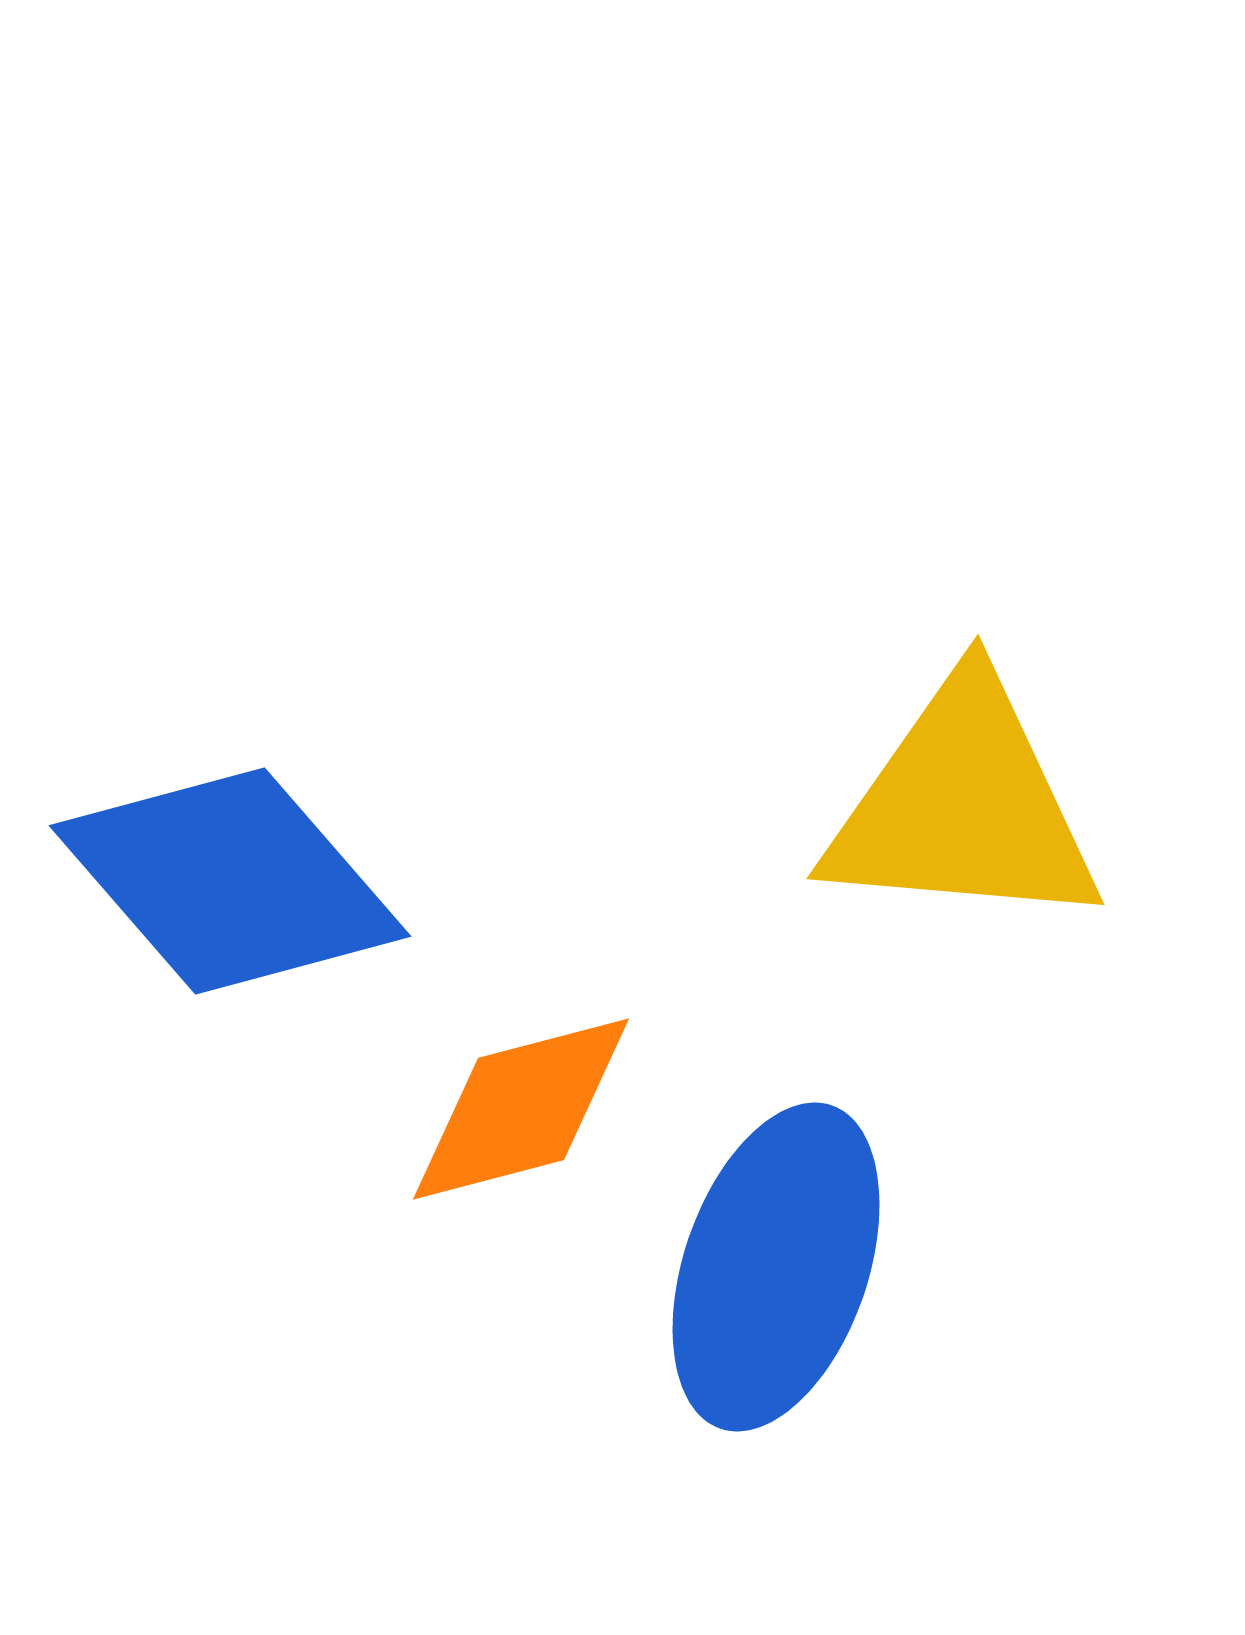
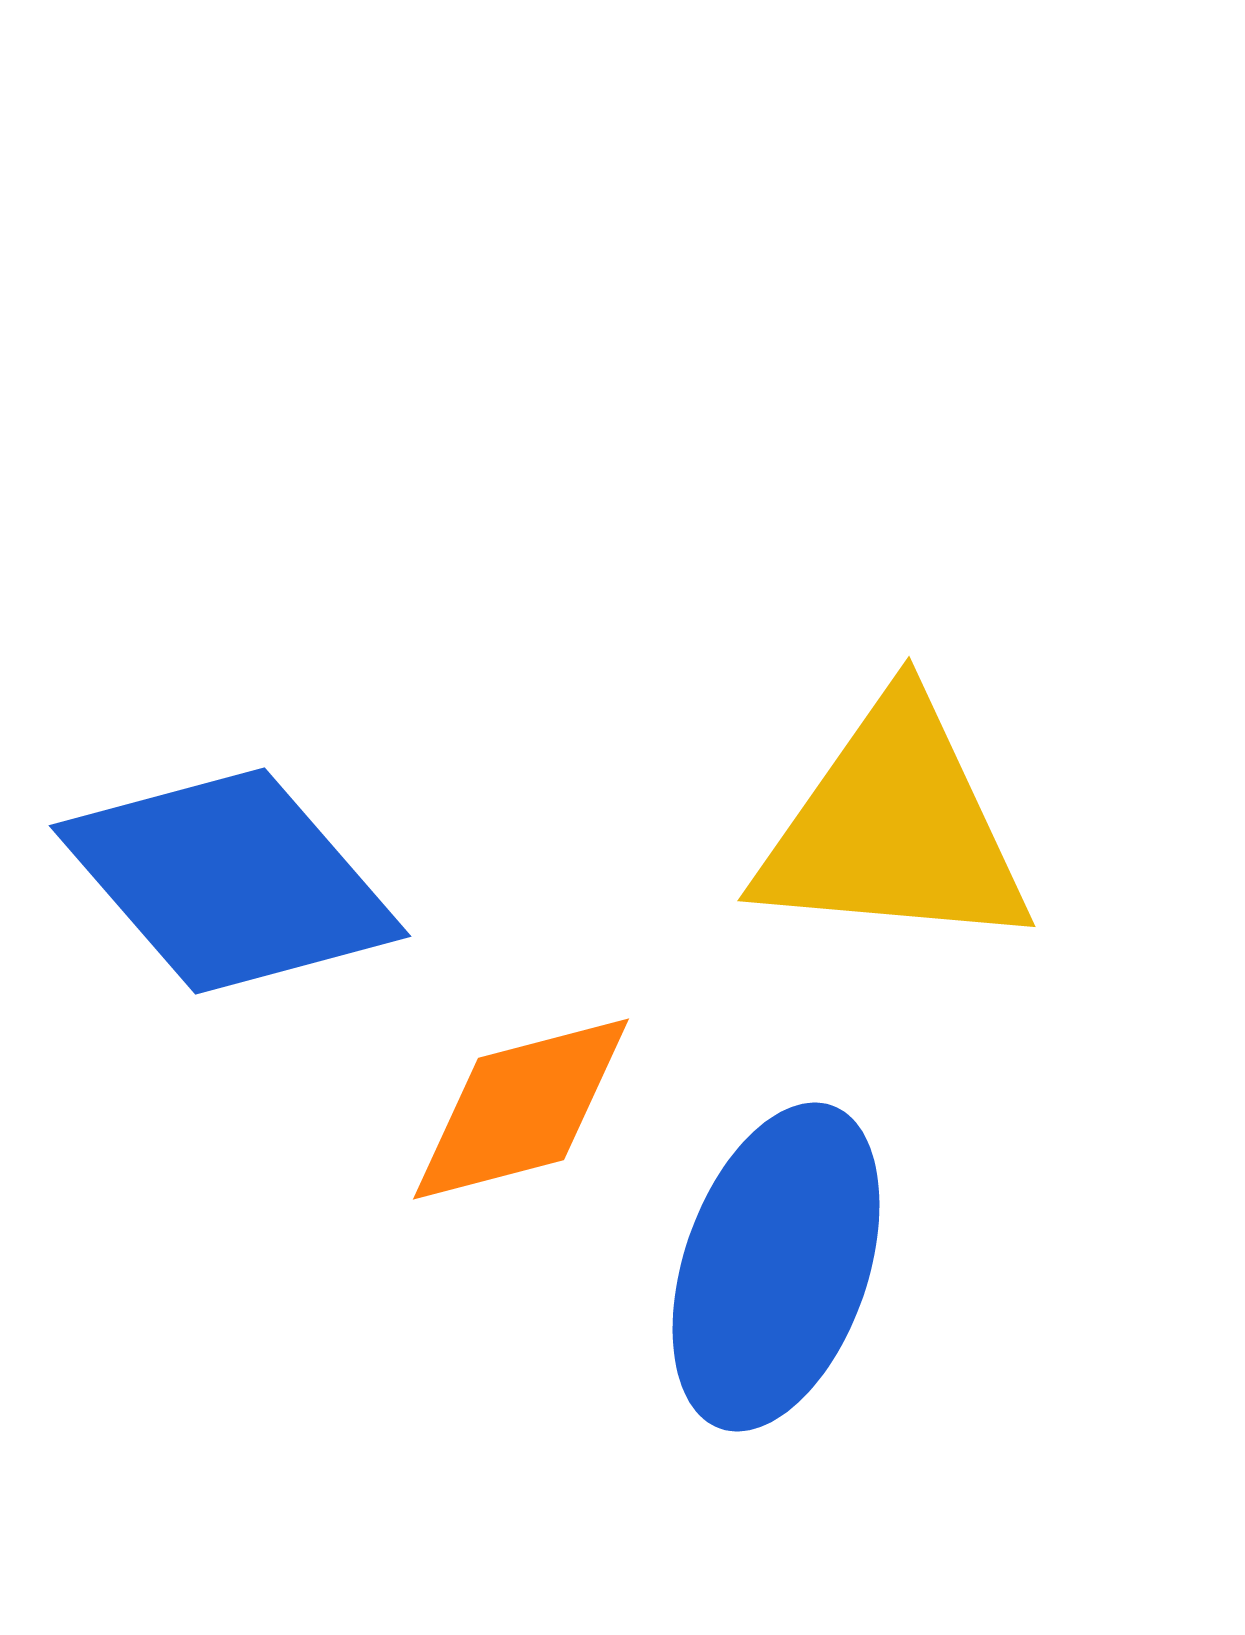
yellow triangle: moved 69 px left, 22 px down
